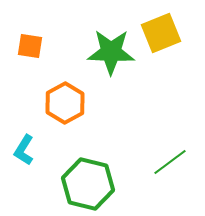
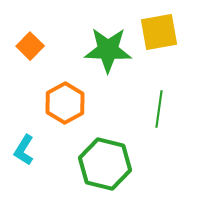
yellow square: moved 2 px left, 1 px up; rotated 12 degrees clockwise
orange square: rotated 36 degrees clockwise
green star: moved 3 px left, 2 px up
green line: moved 11 px left, 53 px up; rotated 45 degrees counterclockwise
green hexagon: moved 17 px right, 20 px up
